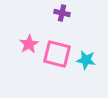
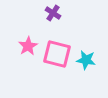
purple cross: moved 9 px left; rotated 21 degrees clockwise
pink star: moved 1 px left, 2 px down
